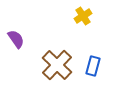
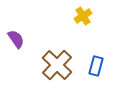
blue rectangle: moved 3 px right
